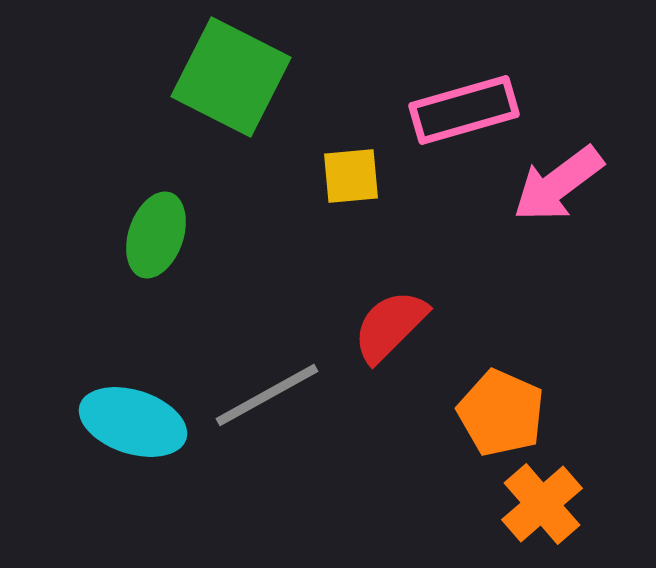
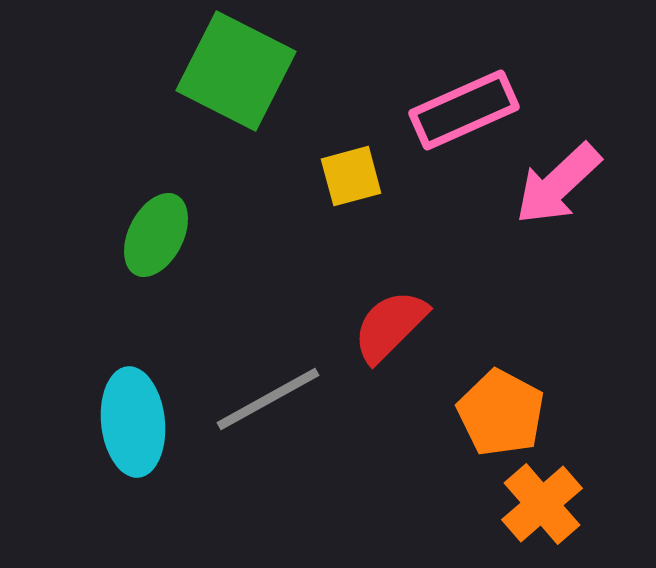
green square: moved 5 px right, 6 px up
pink rectangle: rotated 8 degrees counterclockwise
yellow square: rotated 10 degrees counterclockwise
pink arrow: rotated 6 degrees counterclockwise
green ellipse: rotated 8 degrees clockwise
gray line: moved 1 px right, 4 px down
orange pentagon: rotated 4 degrees clockwise
cyan ellipse: rotated 66 degrees clockwise
